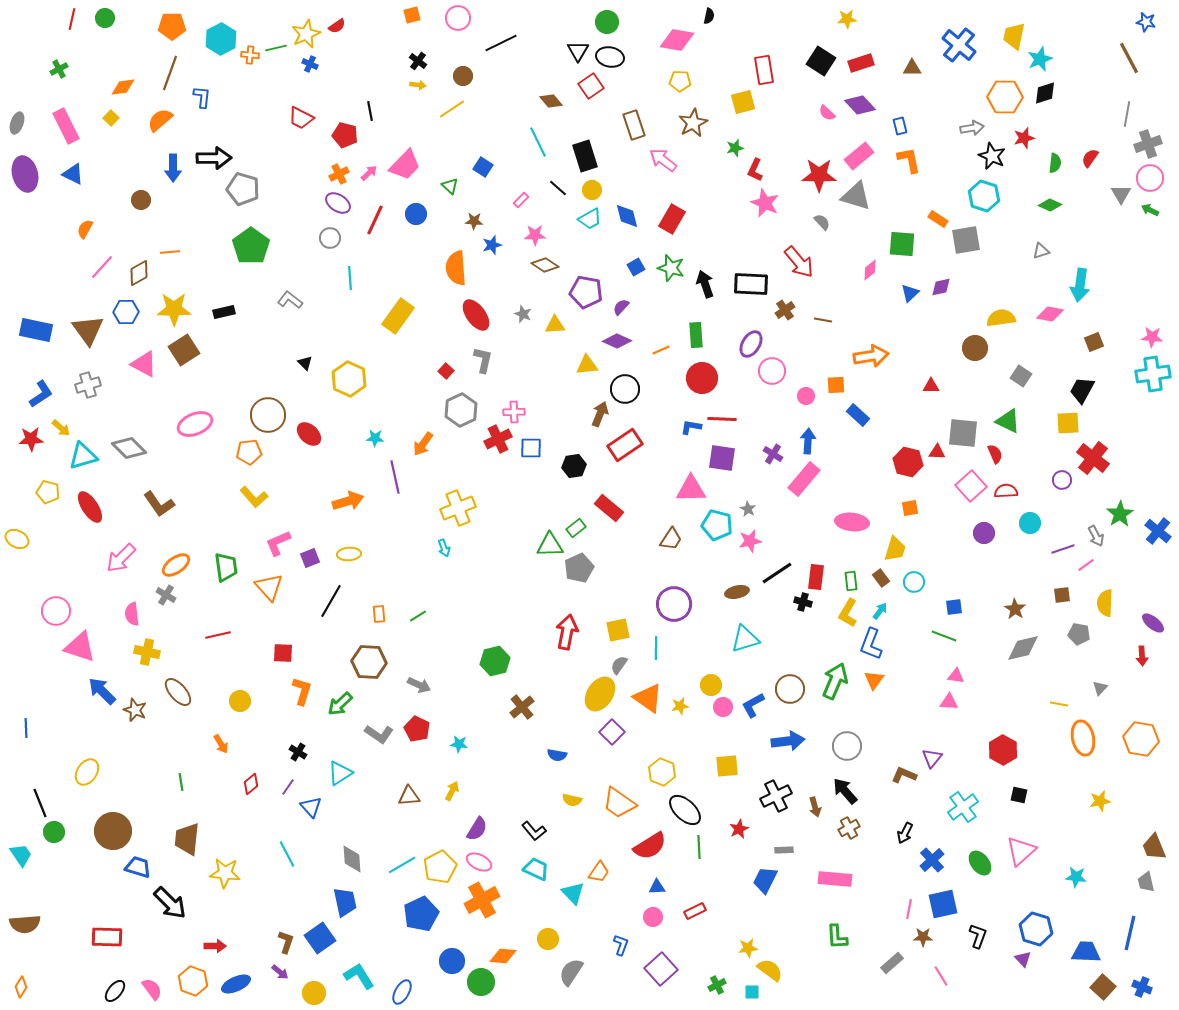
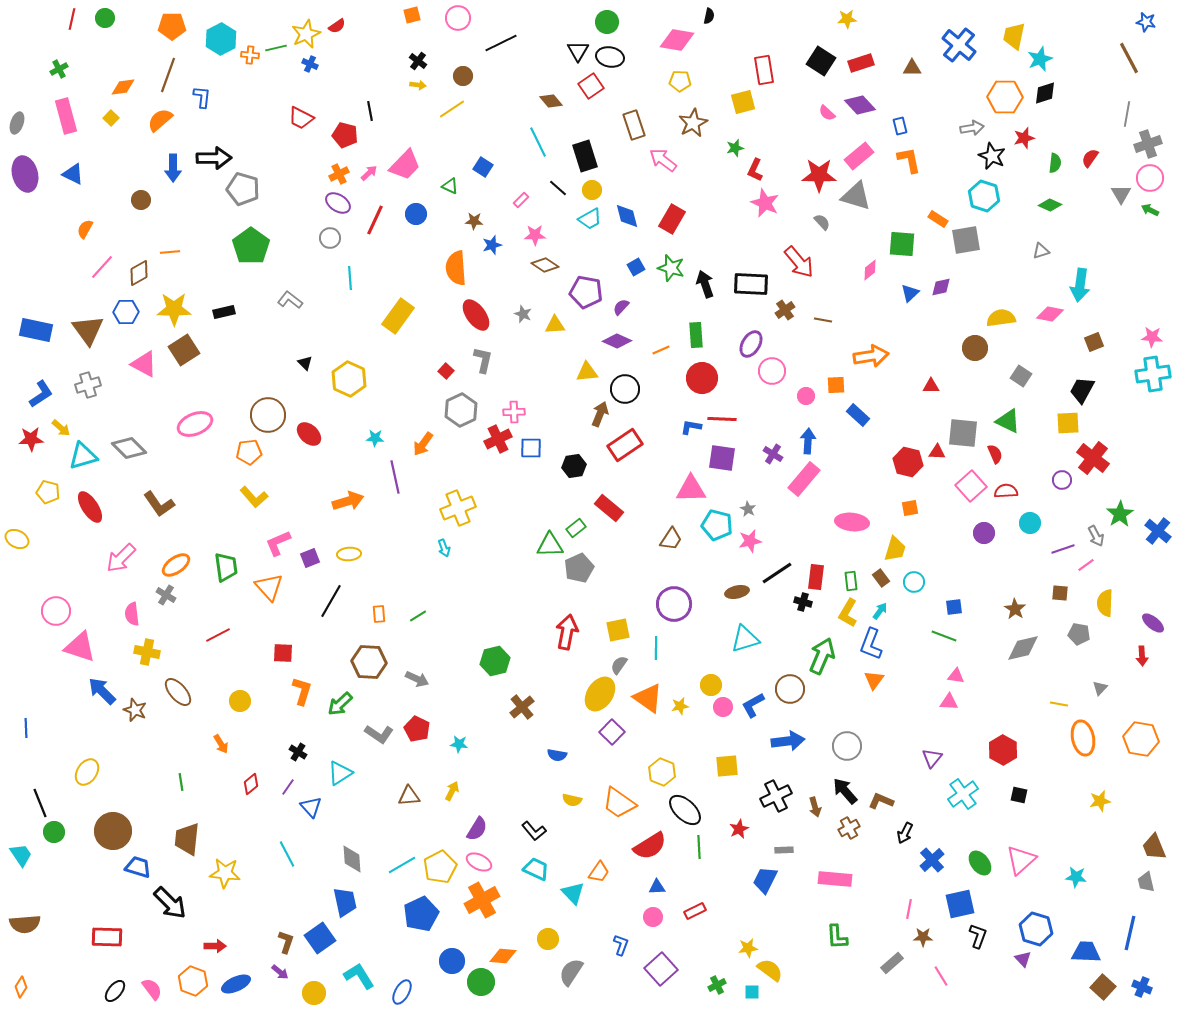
brown line at (170, 73): moved 2 px left, 2 px down
pink rectangle at (66, 126): moved 10 px up; rotated 12 degrees clockwise
green triangle at (450, 186): rotated 18 degrees counterclockwise
yellow triangle at (587, 365): moved 7 px down
brown square at (1062, 595): moved 2 px left, 2 px up; rotated 12 degrees clockwise
red line at (218, 635): rotated 15 degrees counterclockwise
green arrow at (835, 681): moved 13 px left, 25 px up
gray arrow at (419, 685): moved 2 px left, 6 px up
brown L-shape at (904, 775): moved 23 px left, 26 px down
cyan cross at (963, 807): moved 13 px up
pink triangle at (1021, 851): moved 9 px down
blue square at (943, 904): moved 17 px right
